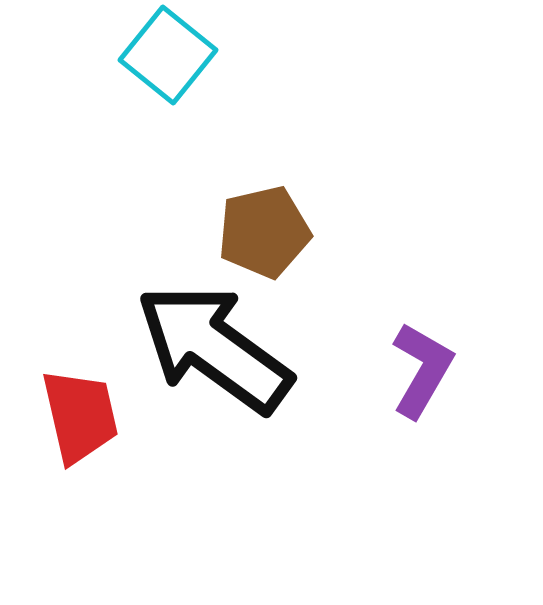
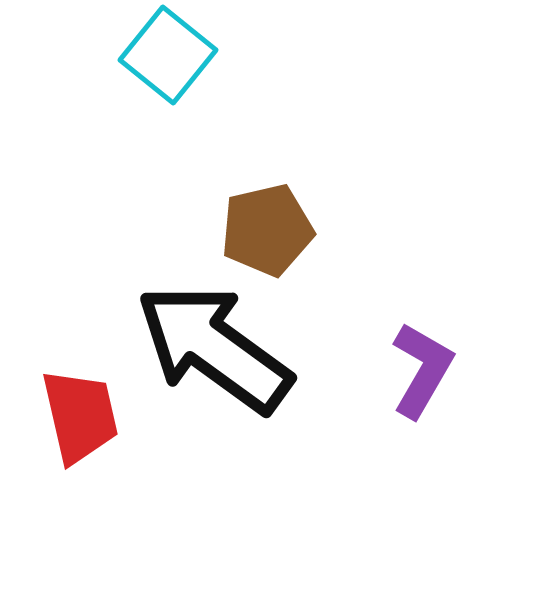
brown pentagon: moved 3 px right, 2 px up
